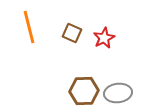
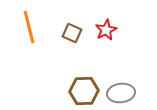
red star: moved 2 px right, 8 px up
gray ellipse: moved 3 px right
